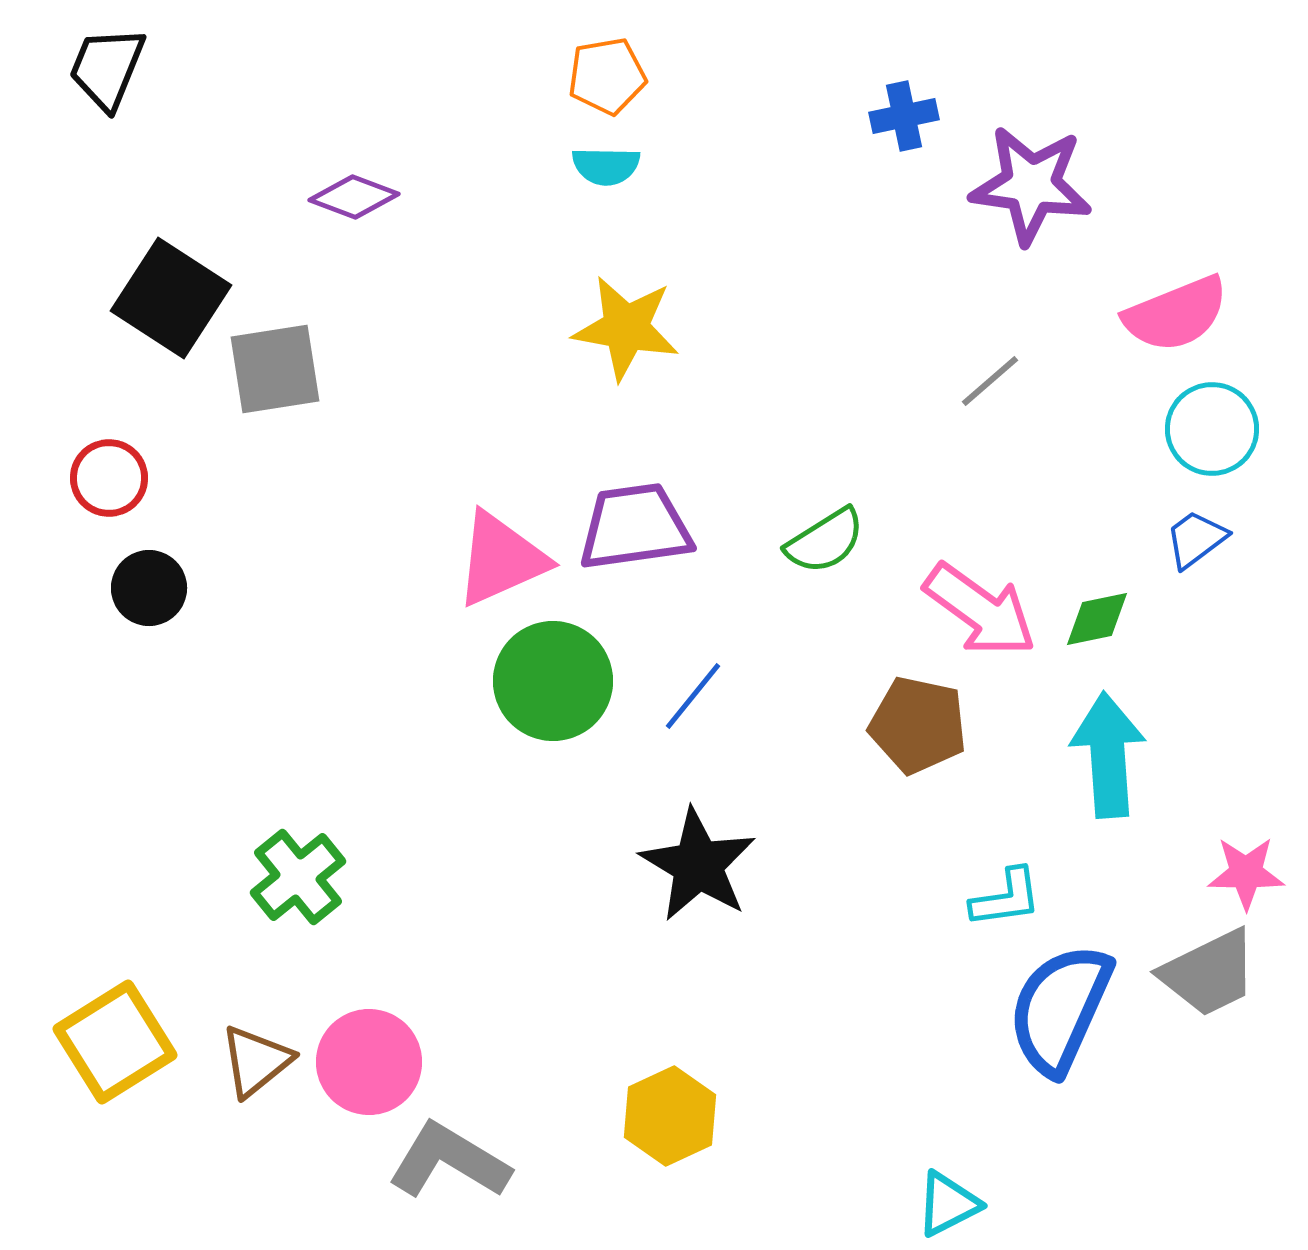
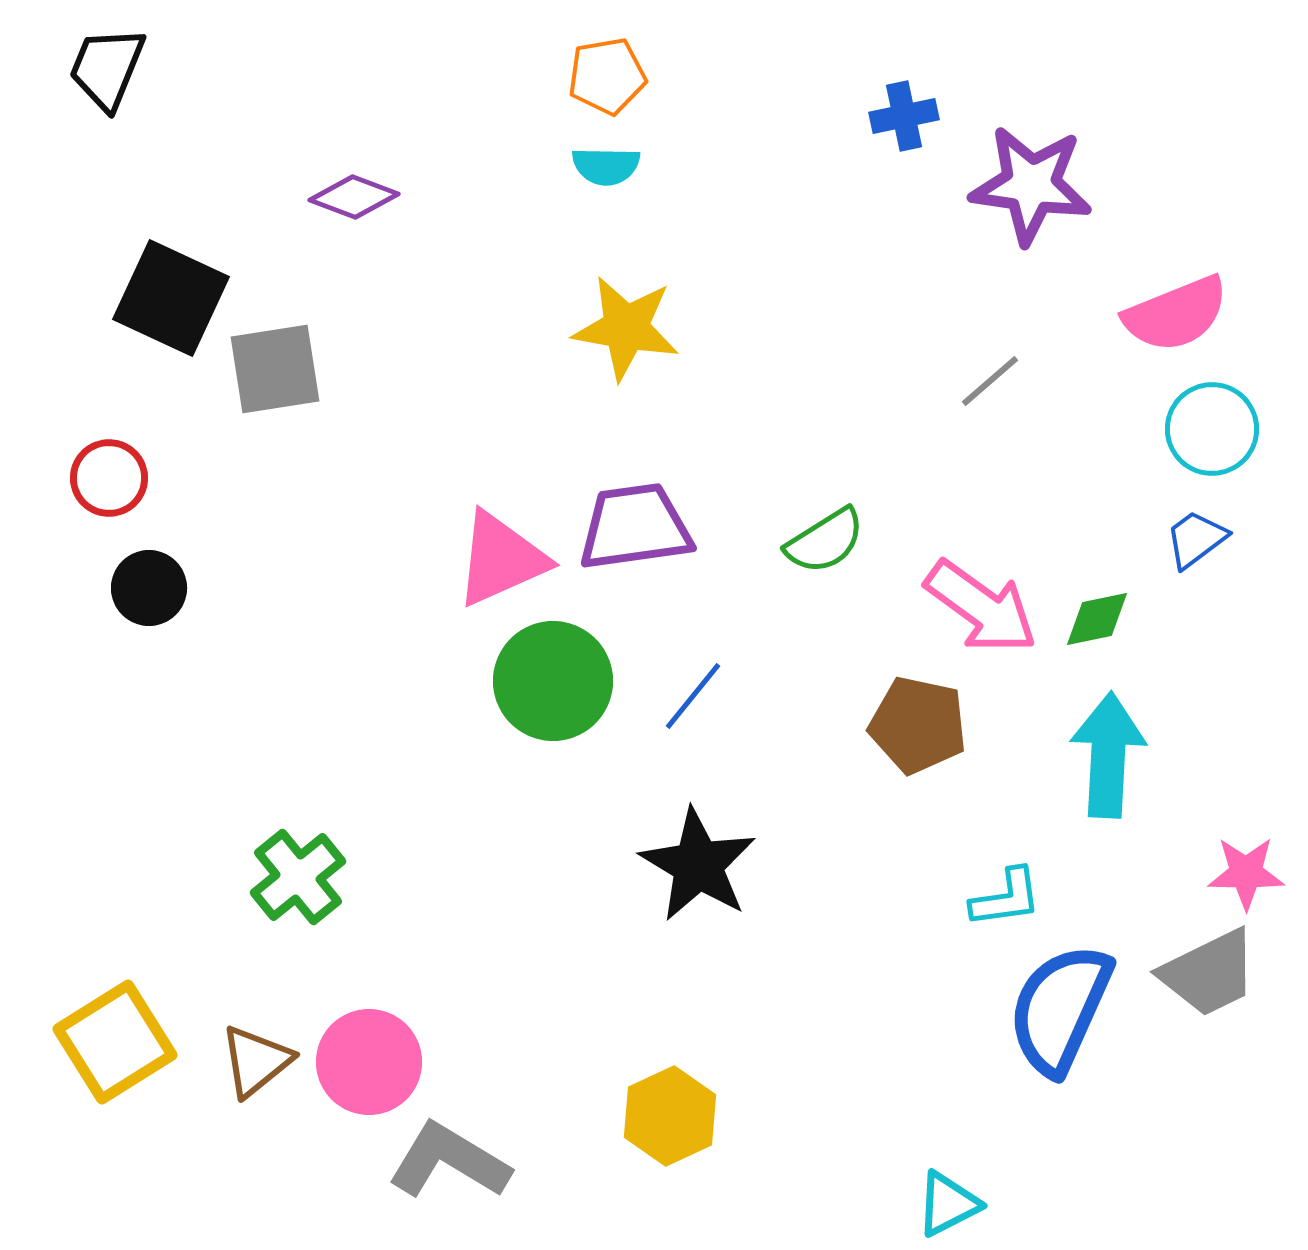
black square: rotated 8 degrees counterclockwise
pink arrow: moved 1 px right, 3 px up
cyan arrow: rotated 7 degrees clockwise
